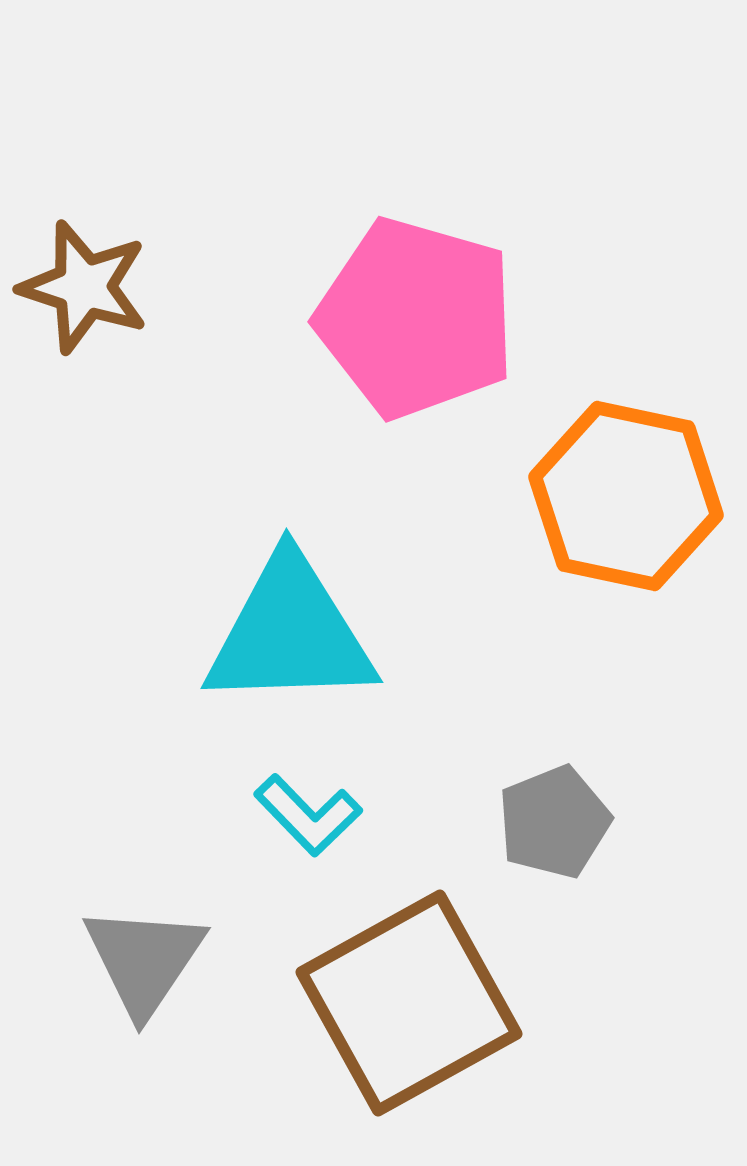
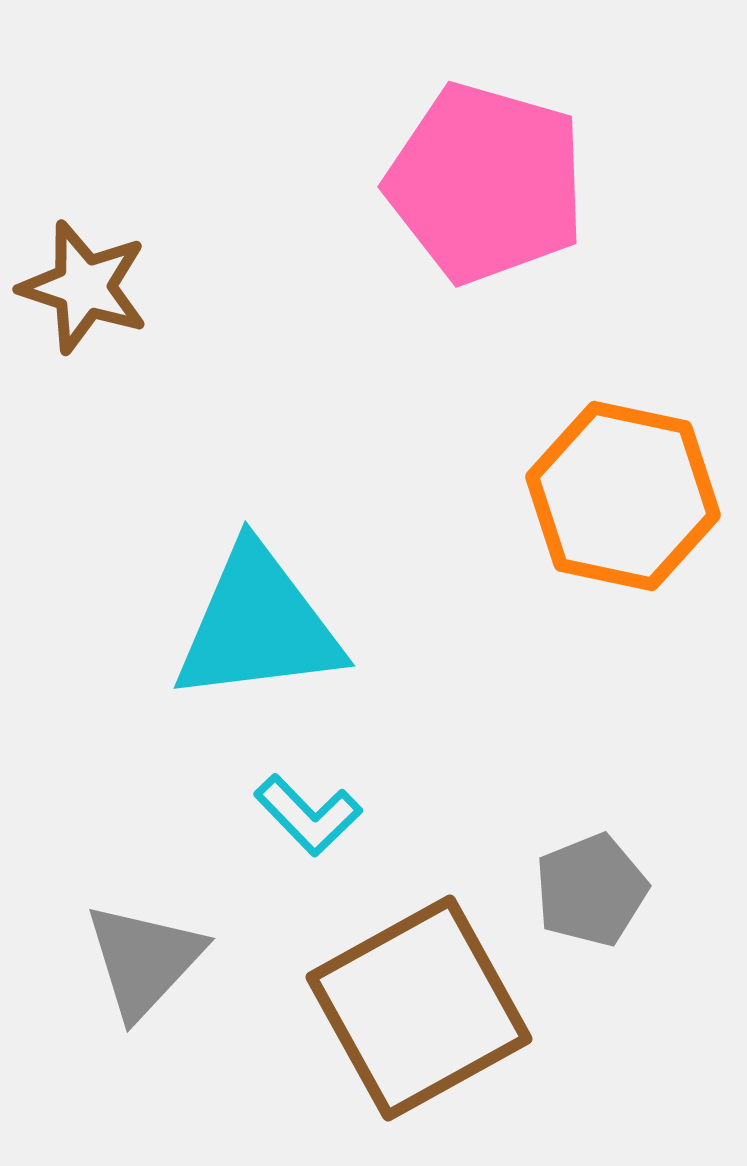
pink pentagon: moved 70 px right, 135 px up
orange hexagon: moved 3 px left
cyan triangle: moved 32 px left, 8 px up; rotated 5 degrees counterclockwise
gray pentagon: moved 37 px right, 68 px down
gray triangle: rotated 9 degrees clockwise
brown square: moved 10 px right, 5 px down
